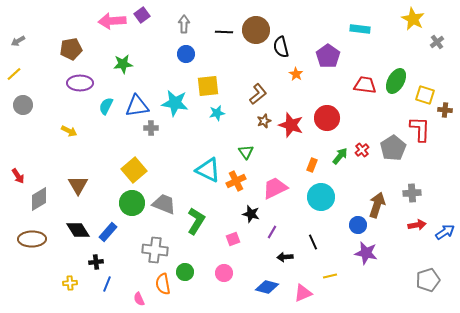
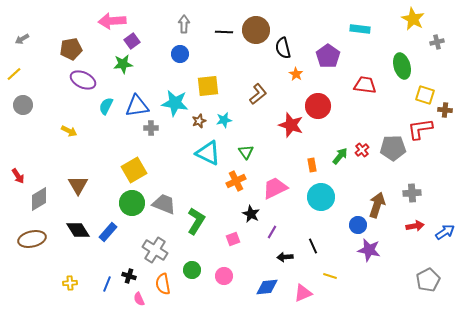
purple square at (142, 15): moved 10 px left, 26 px down
gray arrow at (18, 41): moved 4 px right, 2 px up
gray cross at (437, 42): rotated 24 degrees clockwise
black semicircle at (281, 47): moved 2 px right, 1 px down
blue circle at (186, 54): moved 6 px left
green ellipse at (396, 81): moved 6 px right, 15 px up; rotated 45 degrees counterclockwise
purple ellipse at (80, 83): moved 3 px right, 3 px up; rotated 25 degrees clockwise
cyan star at (217, 113): moved 7 px right, 7 px down
red circle at (327, 118): moved 9 px left, 12 px up
brown star at (264, 121): moved 65 px left
red L-shape at (420, 129): rotated 100 degrees counterclockwise
gray pentagon at (393, 148): rotated 30 degrees clockwise
orange rectangle at (312, 165): rotated 32 degrees counterclockwise
yellow square at (134, 170): rotated 10 degrees clockwise
cyan triangle at (208, 170): moved 17 px up
black star at (251, 214): rotated 12 degrees clockwise
red arrow at (417, 225): moved 2 px left, 1 px down
brown ellipse at (32, 239): rotated 12 degrees counterclockwise
black line at (313, 242): moved 4 px down
gray cross at (155, 250): rotated 25 degrees clockwise
purple star at (366, 253): moved 3 px right, 3 px up
black cross at (96, 262): moved 33 px right, 14 px down; rotated 24 degrees clockwise
green circle at (185, 272): moved 7 px right, 2 px up
pink circle at (224, 273): moved 3 px down
yellow line at (330, 276): rotated 32 degrees clockwise
gray pentagon at (428, 280): rotated 10 degrees counterclockwise
blue diamond at (267, 287): rotated 20 degrees counterclockwise
